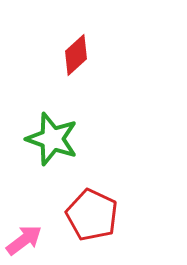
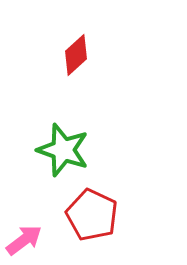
green star: moved 11 px right, 11 px down
